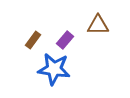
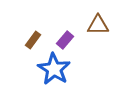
blue star: rotated 24 degrees clockwise
